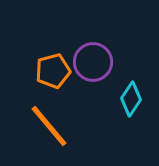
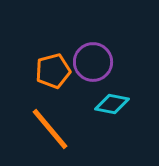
cyan diamond: moved 19 px left, 5 px down; rotated 68 degrees clockwise
orange line: moved 1 px right, 3 px down
